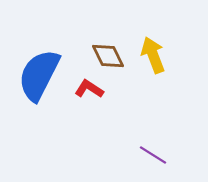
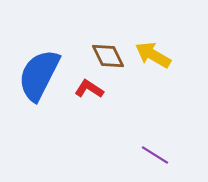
yellow arrow: rotated 39 degrees counterclockwise
purple line: moved 2 px right
